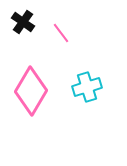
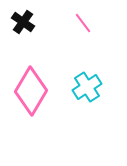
pink line: moved 22 px right, 10 px up
cyan cross: rotated 16 degrees counterclockwise
